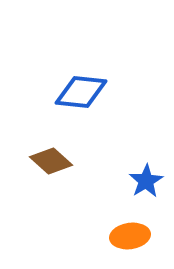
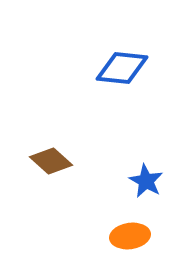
blue diamond: moved 41 px right, 24 px up
blue star: rotated 12 degrees counterclockwise
